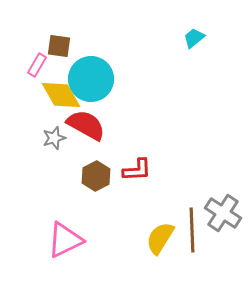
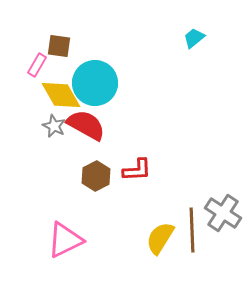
cyan circle: moved 4 px right, 4 px down
gray star: moved 12 px up; rotated 30 degrees counterclockwise
